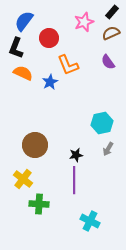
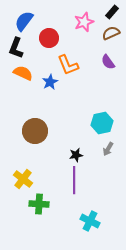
brown circle: moved 14 px up
